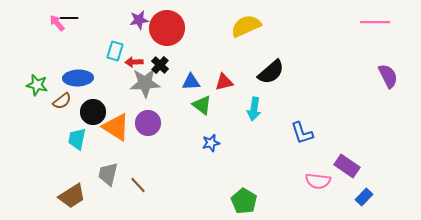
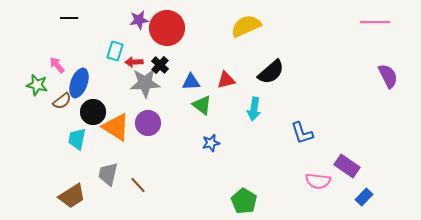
pink arrow: moved 42 px down
blue ellipse: moved 1 px right, 5 px down; rotated 68 degrees counterclockwise
red triangle: moved 2 px right, 2 px up
